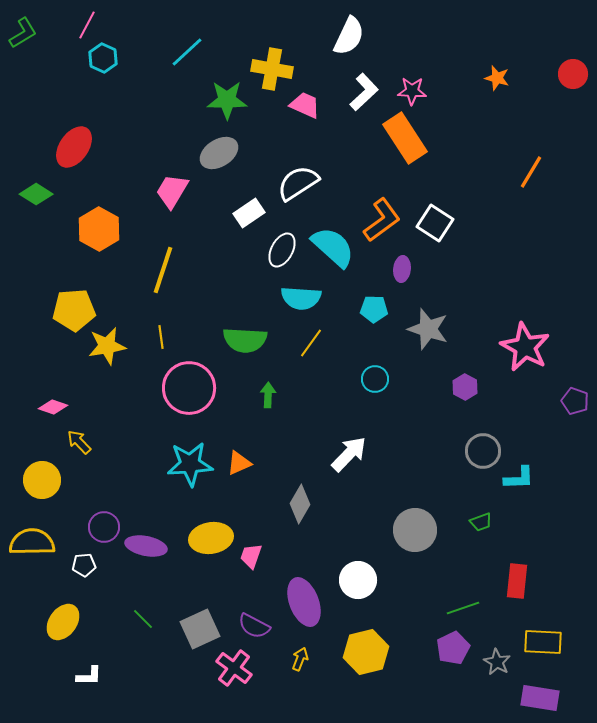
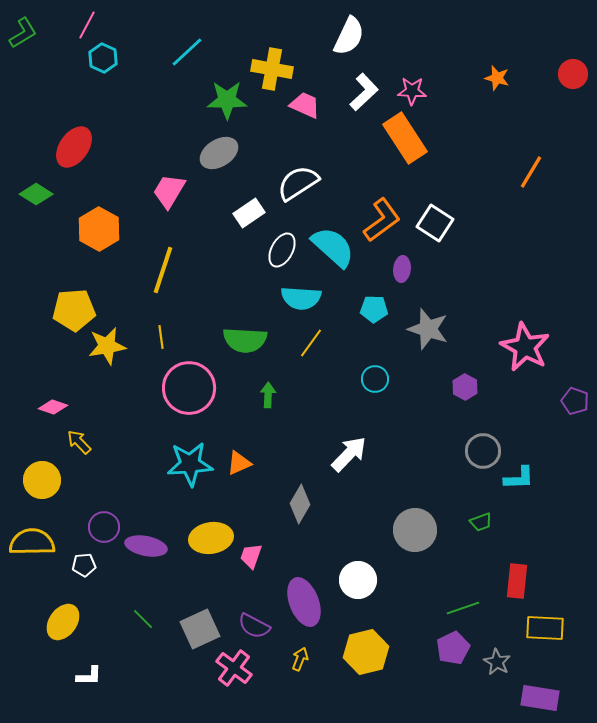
pink trapezoid at (172, 191): moved 3 px left
yellow rectangle at (543, 642): moved 2 px right, 14 px up
